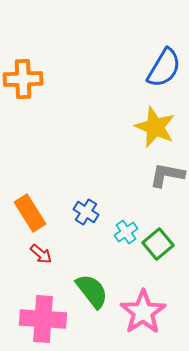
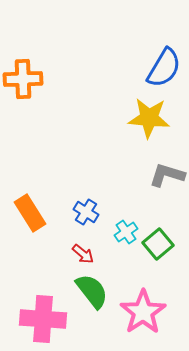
yellow star: moved 6 px left, 9 px up; rotated 18 degrees counterclockwise
gray L-shape: rotated 6 degrees clockwise
red arrow: moved 42 px right
